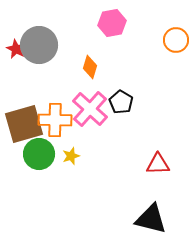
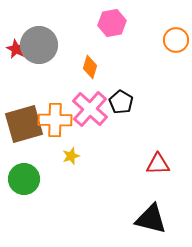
green circle: moved 15 px left, 25 px down
